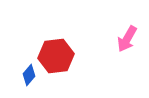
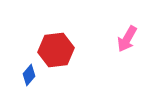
red hexagon: moved 6 px up
